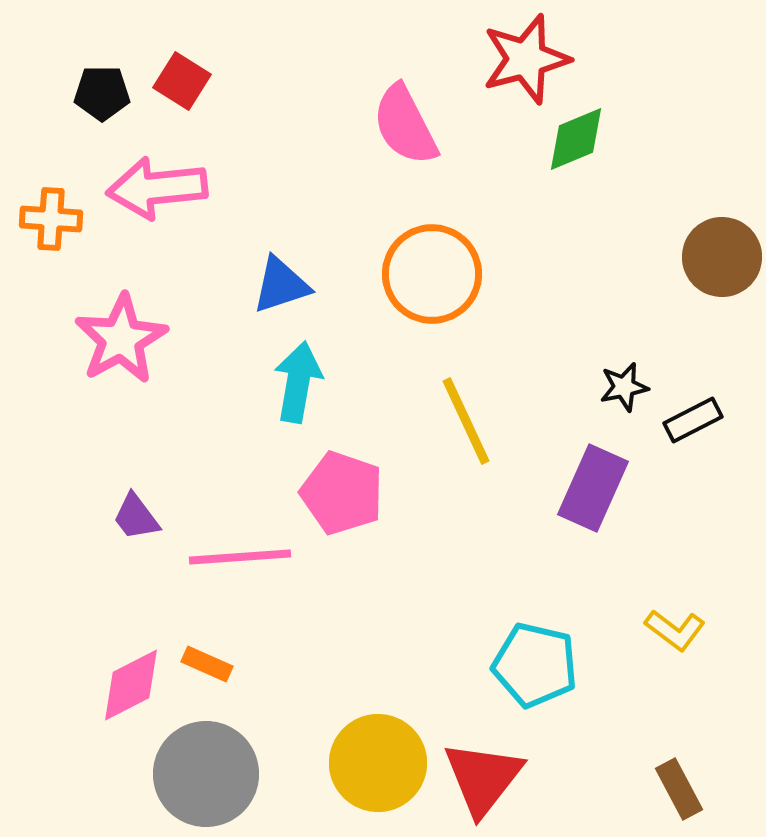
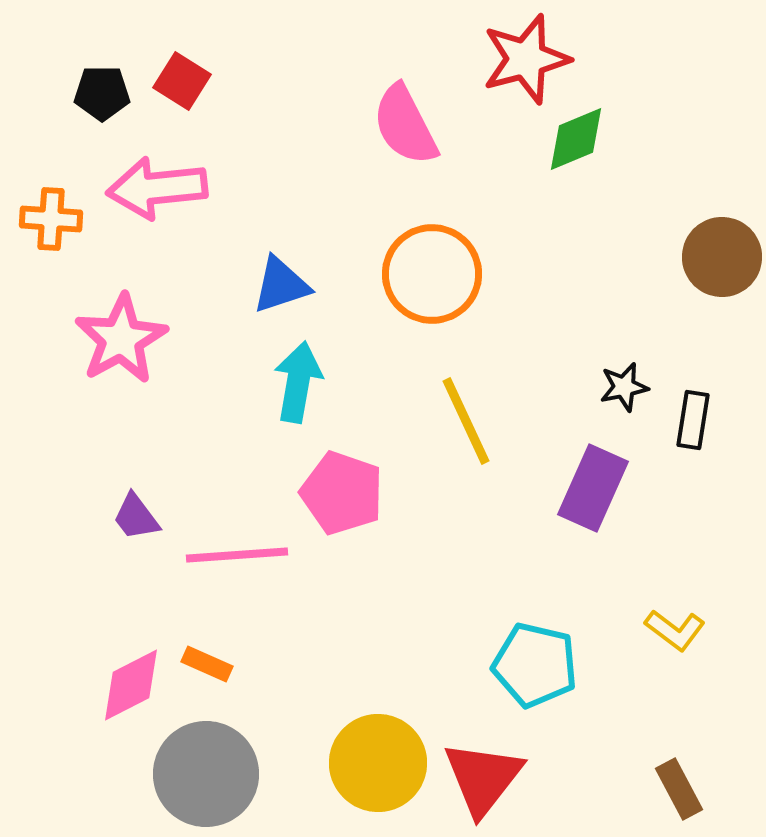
black rectangle: rotated 54 degrees counterclockwise
pink line: moved 3 px left, 2 px up
